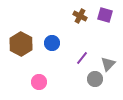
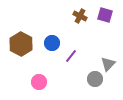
purple line: moved 11 px left, 2 px up
